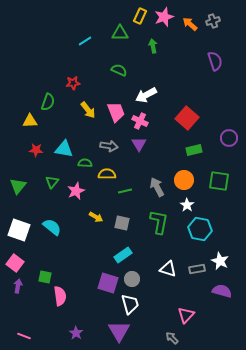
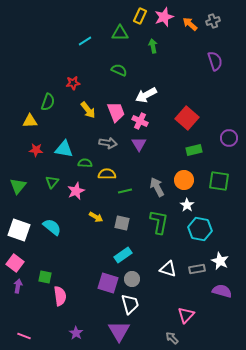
gray arrow at (109, 146): moved 1 px left, 3 px up
